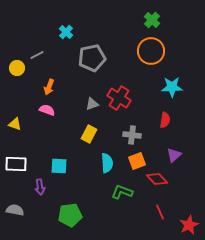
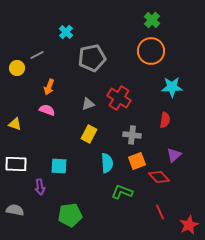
gray triangle: moved 4 px left
red diamond: moved 2 px right, 2 px up
